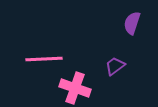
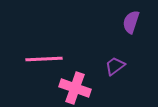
purple semicircle: moved 1 px left, 1 px up
